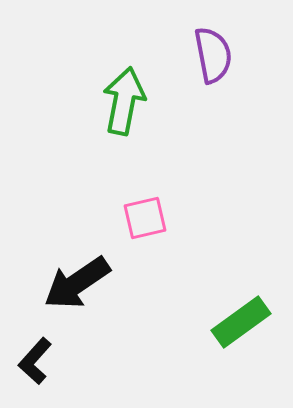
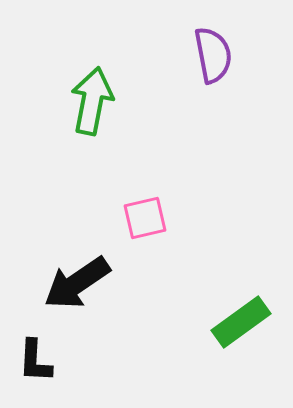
green arrow: moved 32 px left
black L-shape: rotated 39 degrees counterclockwise
